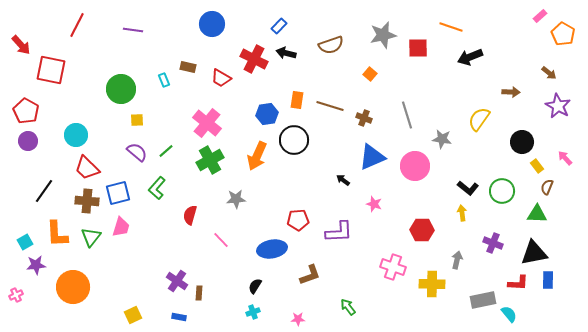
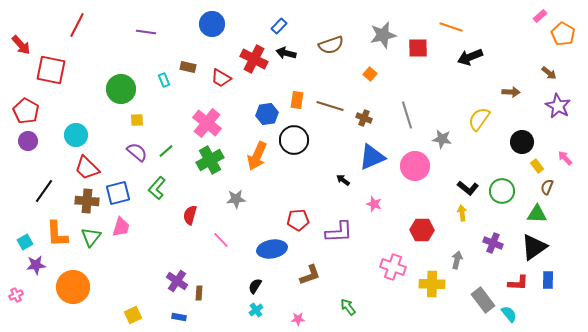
purple line at (133, 30): moved 13 px right, 2 px down
black triangle at (534, 253): moved 6 px up; rotated 24 degrees counterclockwise
gray rectangle at (483, 300): rotated 65 degrees clockwise
cyan cross at (253, 312): moved 3 px right, 2 px up; rotated 16 degrees counterclockwise
